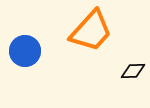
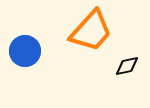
black diamond: moved 6 px left, 5 px up; rotated 10 degrees counterclockwise
